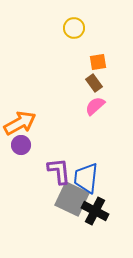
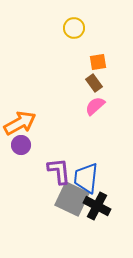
black cross: moved 2 px right, 5 px up
